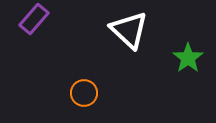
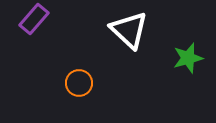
green star: rotated 20 degrees clockwise
orange circle: moved 5 px left, 10 px up
